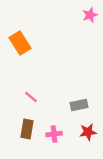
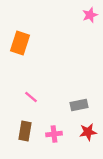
orange rectangle: rotated 50 degrees clockwise
brown rectangle: moved 2 px left, 2 px down
